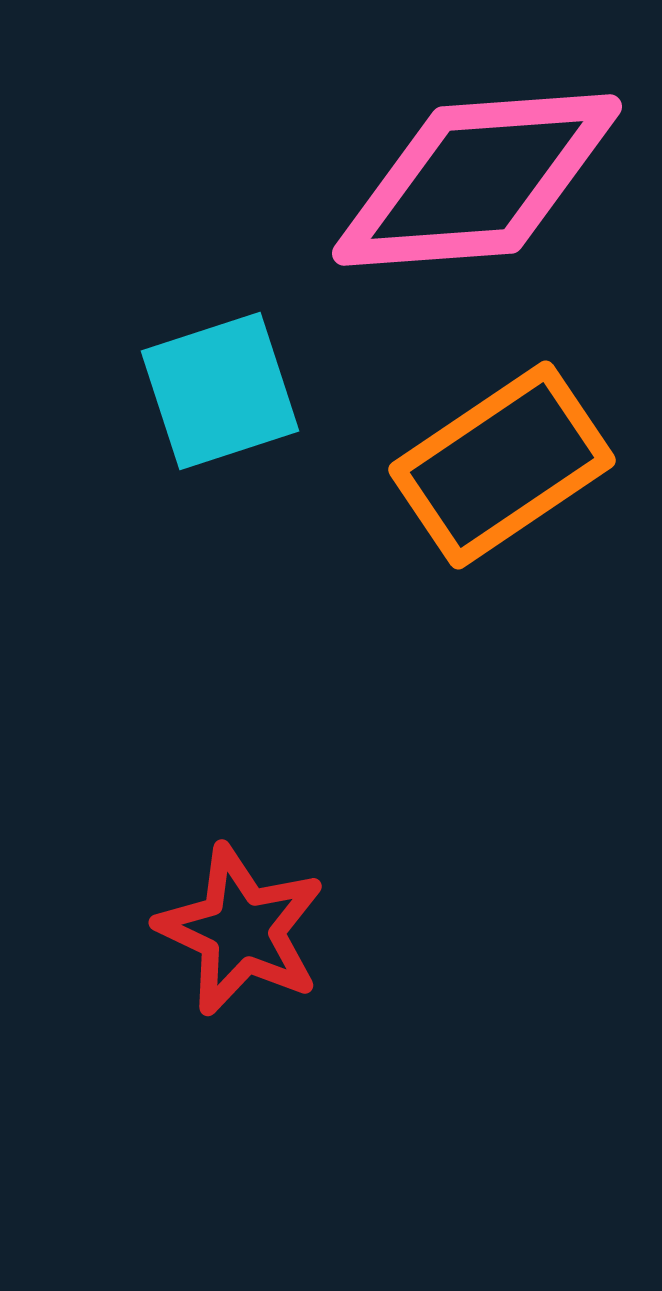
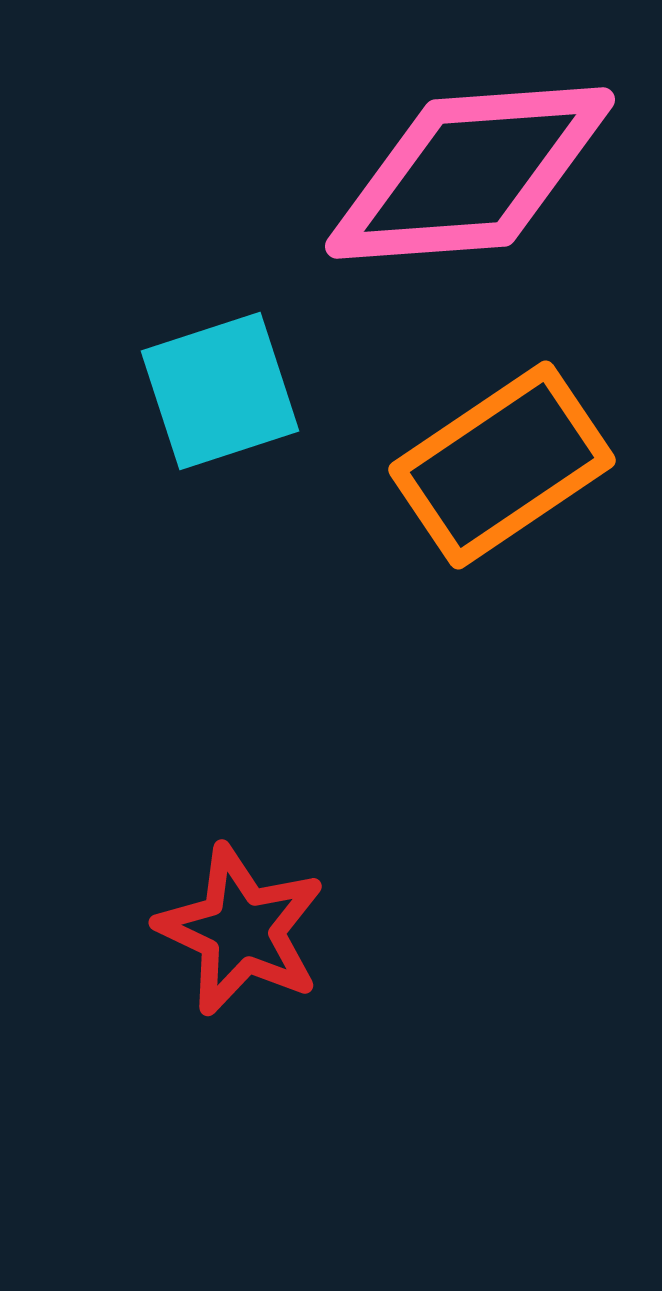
pink diamond: moved 7 px left, 7 px up
